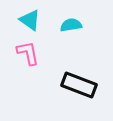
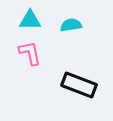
cyan triangle: rotated 35 degrees counterclockwise
pink L-shape: moved 2 px right
